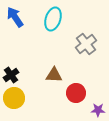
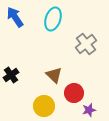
brown triangle: rotated 42 degrees clockwise
red circle: moved 2 px left
yellow circle: moved 30 px right, 8 px down
purple star: moved 9 px left; rotated 16 degrees counterclockwise
